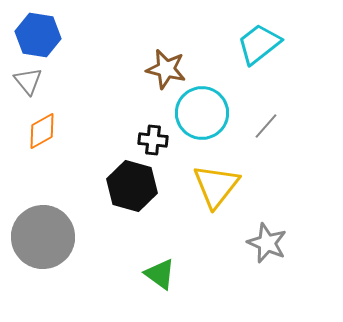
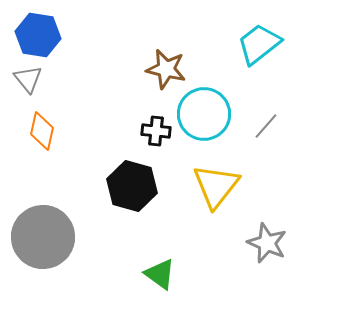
gray triangle: moved 2 px up
cyan circle: moved 2 px right, 1 px down
orange diamond: rotated 48 degrees counterclockwise
black cross: moved 3 px right, 9 px up
